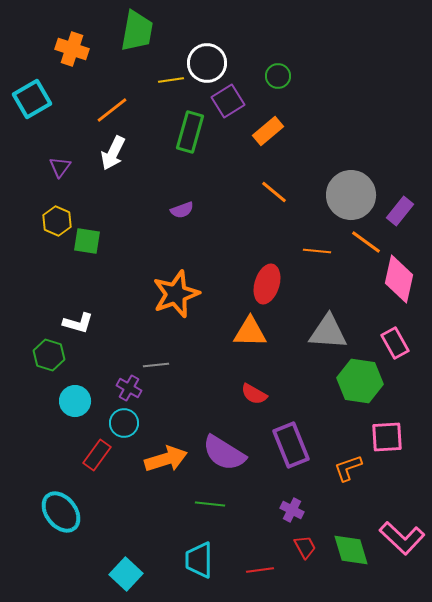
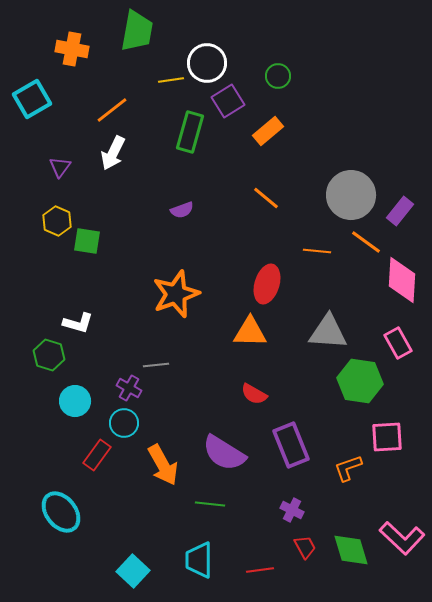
orange cross at (72, 49): rotated 8 degrees counterclockwise
orange line at (274, 192): moved 8 px left, 6 px down
pink diamond at (399, 279): moved 3 px right, 1 px down; rotated 9 degrees counterclockwise
pink rectangle at (395, 343): moved 3 px right
orange arrow at (166, 459): moved 3 px left, 6 px down; rotated 78 degrees clockwise
cyan square at (126, 574): moved 7 px right, 3 px up
